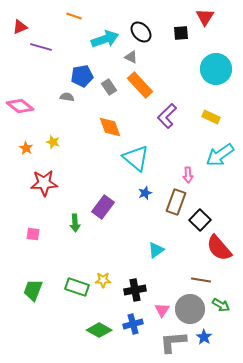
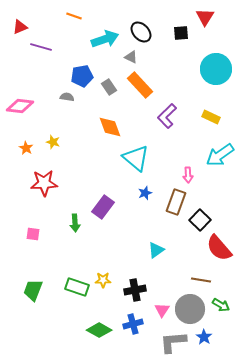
pink diamond at (20, 106): rotated 32 degrees counterclockwise
